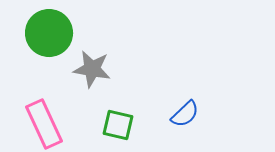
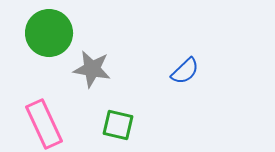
blue semicircle: moved 43 px up
